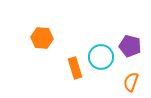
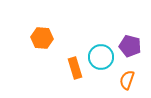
orange semicircle: moved 4 px left, 2 px up
